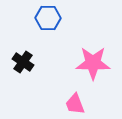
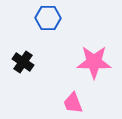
pink star: moved 1 px right, 1 px up
pink trapezoid: moved 2 px left, 1 px up
